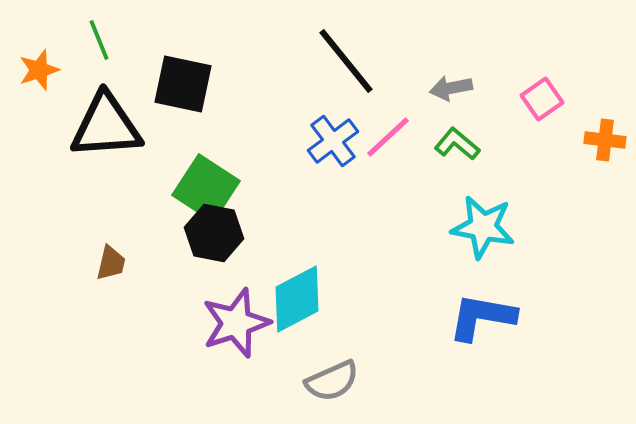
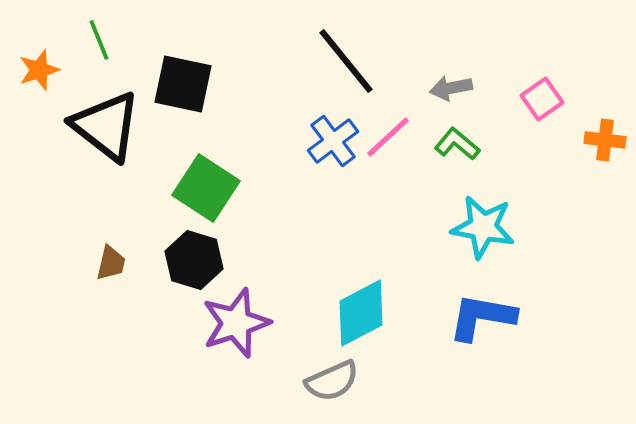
black triangle: rotated 42 degrees clockwise
black hexagon: moved 20 px left, 27 px down; rotated 6 degrees clockwise
cyan diamond: moved 64 px right, 14 px down
